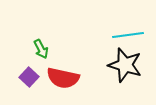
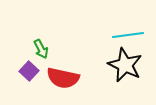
black star: rotated 8 degrees clockwise
purple square: moved 6 px up
